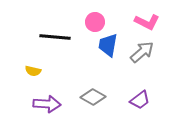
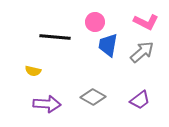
pink L-shape: moved 1 px left
